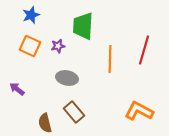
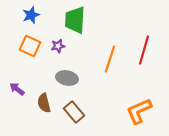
green trapezoid: moved 8 px left, 6 px up
orange line: rotated 16 degrees clockwise
orange L-shape: rotated 52 degrees counterclockwise
brown semicircle: moved 1 px left, 20 px up
